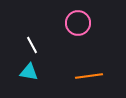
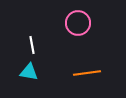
white line: rotated 18 degrees clockwise
orange line: moved 2 px left, 3 px up
